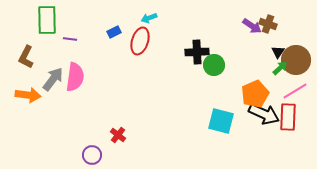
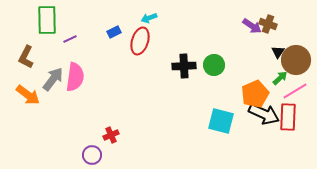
purple line: rotated 32 degrees counterclockwise
black cross: moved 13 px left, 14 px down
green arrow: moved 10 px down
orange arrow: rotated 30 degrees clockwise
red cross: moved 7 px left; rotated 28 degrees clockwise
